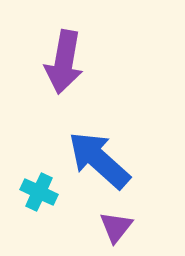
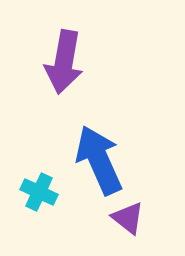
blue arrow: rotated 24 degrees clockwise
purple triangle: moved 12 px right, 9 px up; rotated 30 degrees counterclockwise
